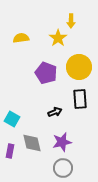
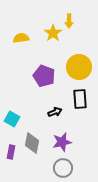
yellow arrow: moved 2 px left
yellow star: moved 5 px left, 5 px up
purple pentagon: moved 2 px left, 3 px down
gray diamond: rotated 25 degrees clockwise
purple rectangle: moved 1 px right, 1 px down
